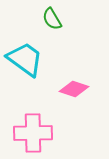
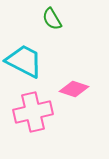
cyan trapezoid: moved 1 px left, 2 px down; rotated 9 degrees counterclockwise
pink cross: moved 21 px up; rotated 12 degrees counterclockwise
